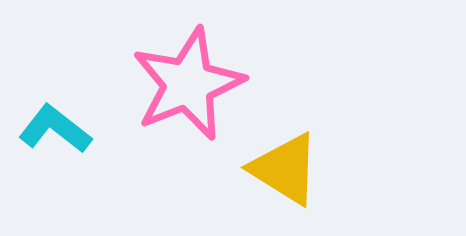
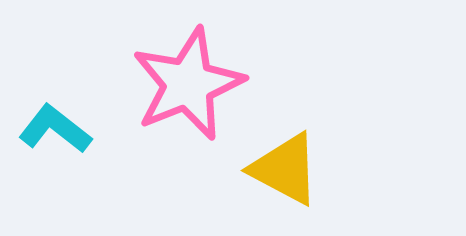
yellow triangle: rotated 4 degrees counterclockwise
